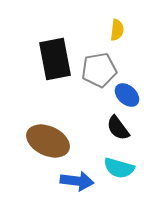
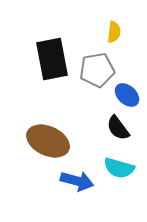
yellow semicircle: moved 3 px left, 2 px down
black rectangle: moved 3 px left
gray pentagon: moved 2 px left
blue arrow: rotated 8 degrees clockwise
